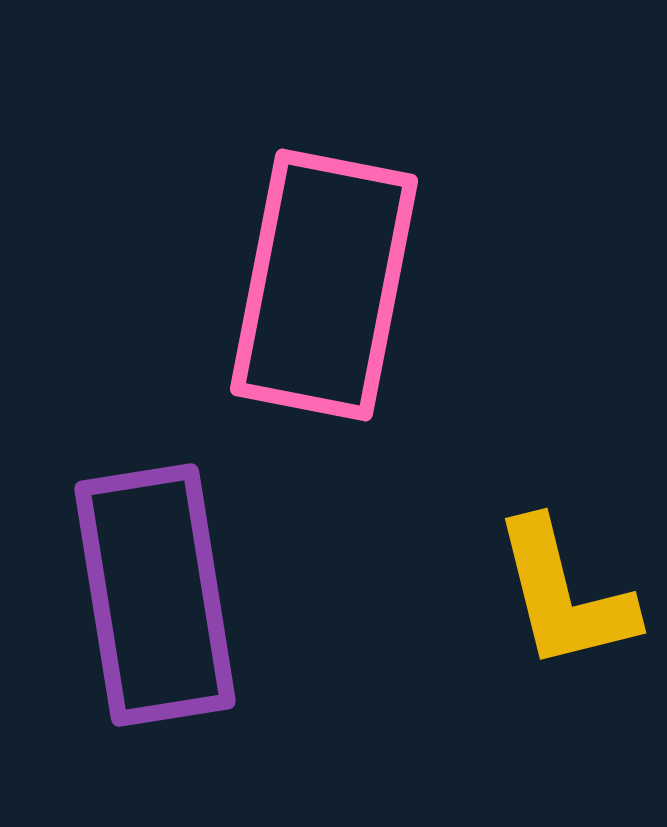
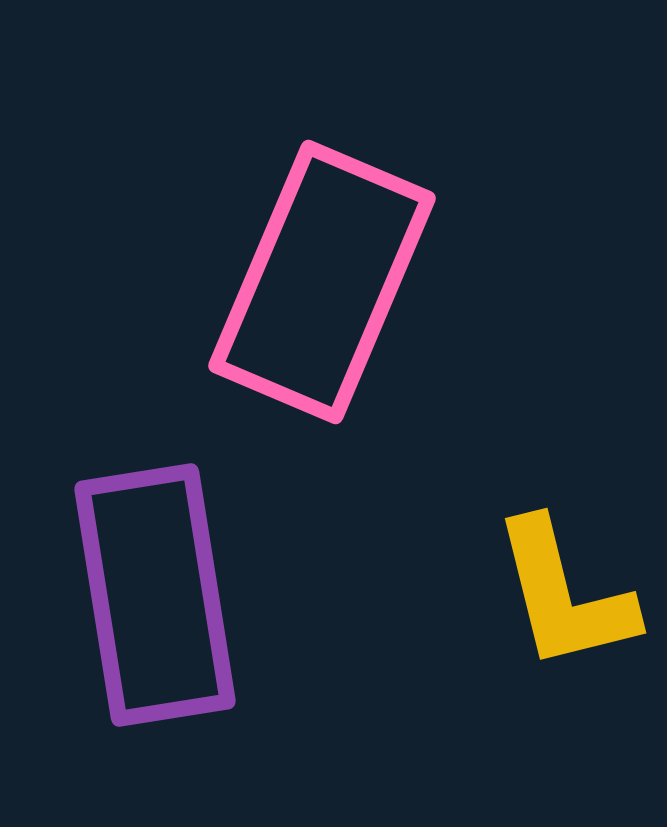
pink rectangle: moved 2 px left, 3 px up; rotated 12 degrees clockwise
